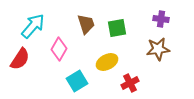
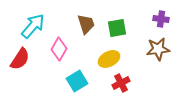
yellow ellipse: moved 2 px right, 3 px up
red cross: moved 9 px left
